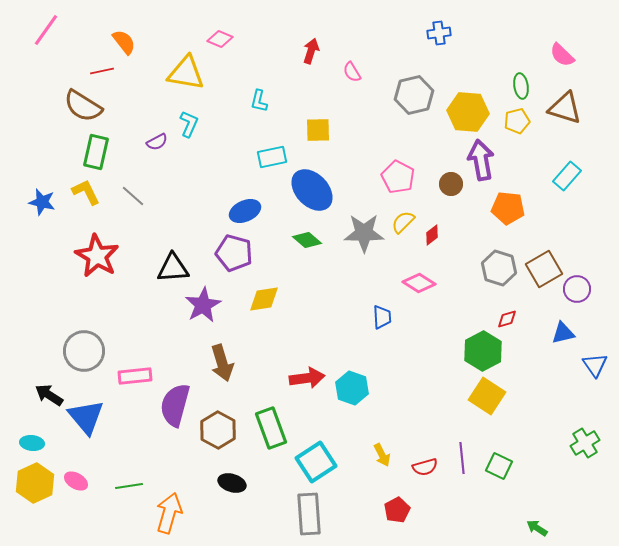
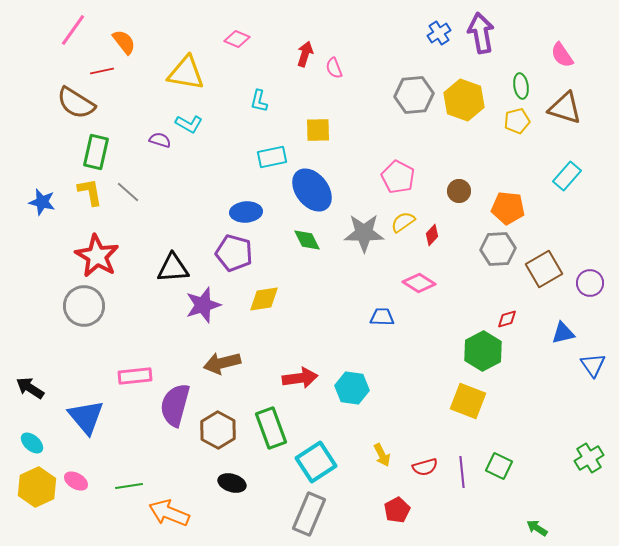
pink line at (46, 30): moved 27 px right
blue cross at (439, 33): rotated 25 degrees counterclockwise
pink diamond at (220, 39): moved 17 px right
red arrow at (311, 51): moved 6 px left, 3 px down
pink semicircle at (562, 55): rotated 12 degrees clockwise
pink semicircle at (352, 72): moved 18 px left, 4 px up; rotated 10 degrees clockwise
gray hexagon at (414, 95): rotated 9 degrees clockwise
brown semicircle at (83, 106): moved 7 px left, 3 px up
yellow hexagon at (468, 112): moved 4 px left, 12 px up; rotated 15 degrees clockwise
cyan L-shape at (189, 124): rotated 96 degrees clockwise
purple semicircle at (157, 142): moved 3 px right, 2 px up; rotated 135 degrees counterclockwise
purple arrow at (481, 160): moved 127 px up
brown circle at (451, 184): moved 8 px right, 7 px down
blue ellipse at (312, 190): rotated 6 degrees clockwise
yellow L-shape at (86, 192): moved 4 px right; rotated 16 degrees clockwise
gray line at (133, 196): moved 5 px left, 4 px up
blue ellipse at (245, 211): moved 1 px right, 1 px down; rotated 20 degrees clockwise
yellow semicircle at (403, 222): rotated 10 degrees clockwise
red diamond at (432, 235): rotated 10 degrees counterclockwise
green diamond at (307, 240): rotated 24 degrees clockwise
gray hexagon at (499, 268): moved 1 px left, 19 px up; rotated 20 degrees counterclockwise
purple circle at (577, 289): moved 13 px right, 6 px up
purple star at (203, 305): rotated 12 degrees clockwise
blue trapezoid at (382, 317): rotated 85 degrees counterclockwise
gray circle at (84, 351): moved 45 px up
brown arrow at (222, 363): rotated 93 degrees clockwise
blue triangle at (595, 365): moved 2 px left
red arrow at (307, 378): moved 7 px left
cyan hexagon at (352, 388): rotated 12 degrees counterclockwise
black arrow at (49, 395): moved 19 px left, 7 px up
yellow square at (487, 396): moved 19 px left, 5 px down; rotated 12 degrees counterclockwise
cyan ellipse at (32, 443): rotated 35 degrees clockwise
green cross at (585, 443): moved 4 px right, 15 px down
purple line at (462, 458): moved 14 px down
yellow hexagon at (35, 483): moved 2 px right, 4 px down
orange arrow at (169, 513): rotated 84 degrees counterclockwise
gray rectangle at (309, 514): rotated 27 degrees clockwise
